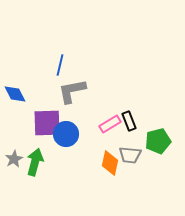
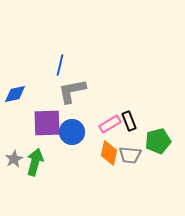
blue diamond: rotated 75 degrees counterclockwise
blue circle: moved 6 px right, 2 px up
orange diamond: moved 1 px left, 10 px up
